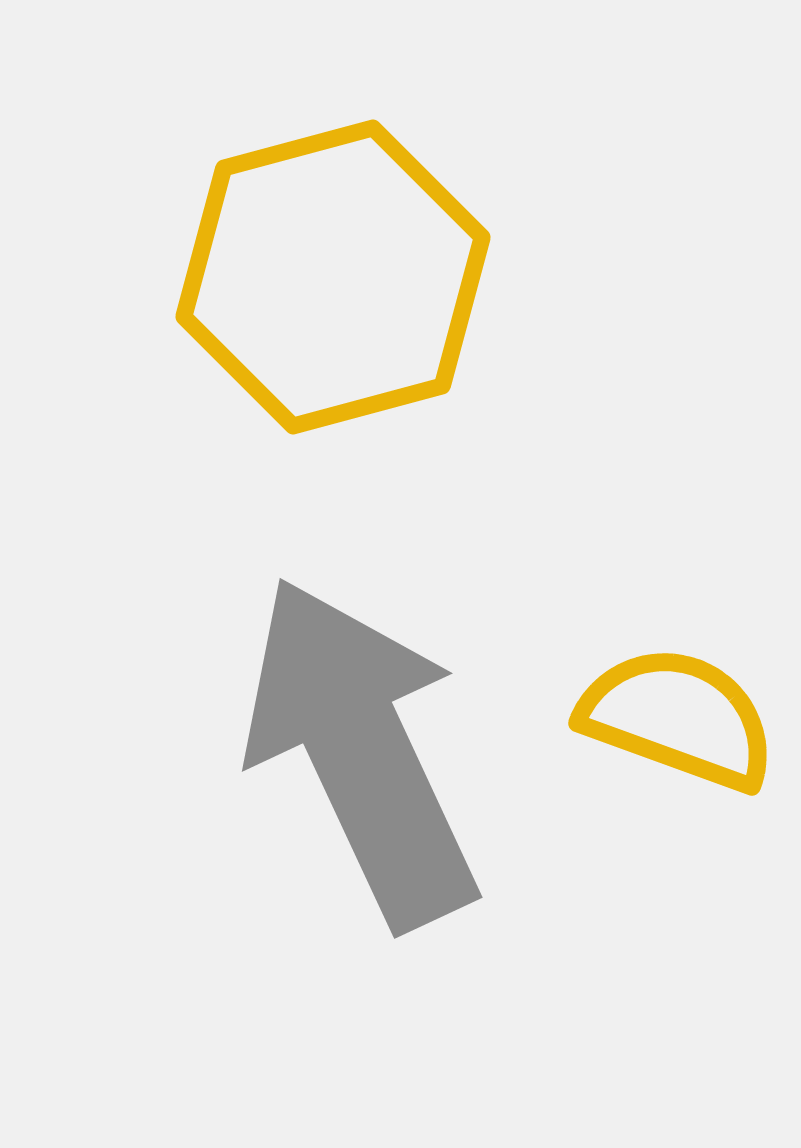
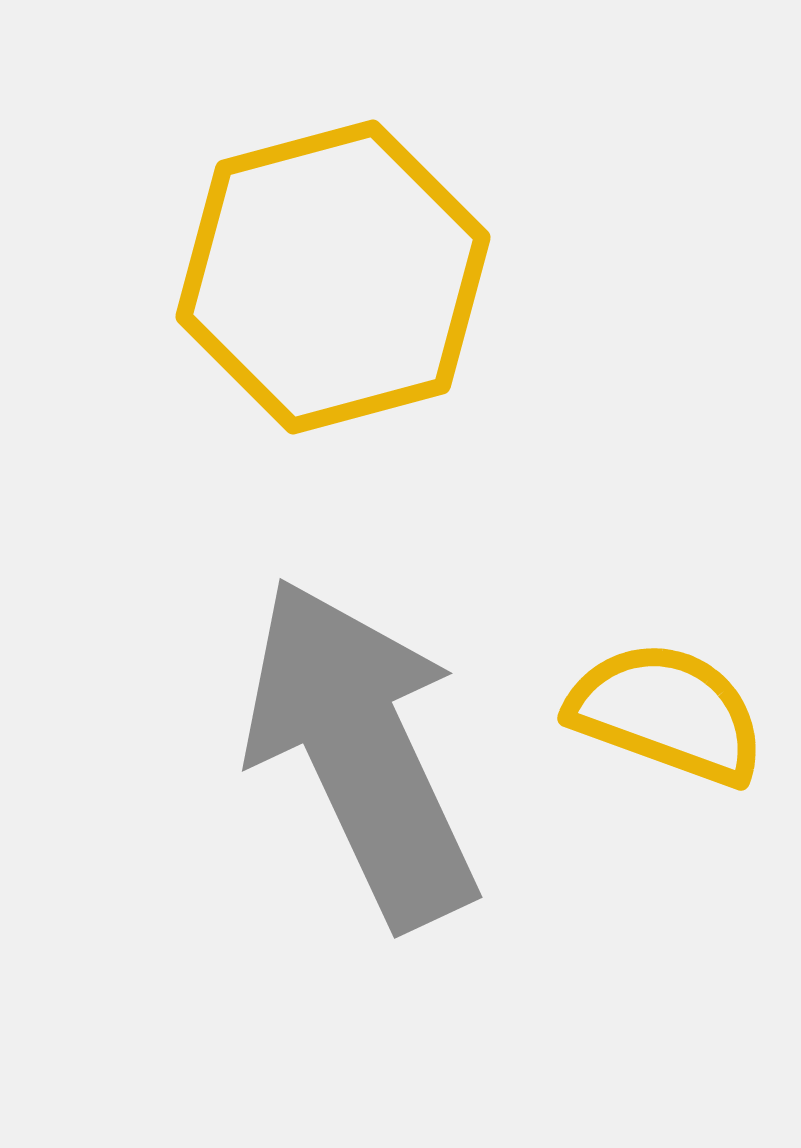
yellow semicircle: moved 11 px left, 5 px up
